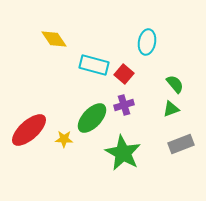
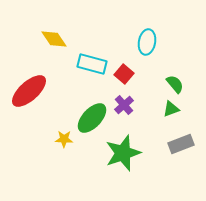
cyan rectangle: moved 2 px left, 1 px up
purple cross: rotated 24 degrees counterclockwise
red ellipse: moved 39 px up
green star: rotated 24 degrees clockwise
